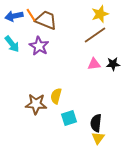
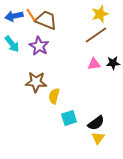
brown line: moved 1 px right
black star: moved 1 px up
yellow semicircle: moved 2 px left
brown star: moved 22 px up
black semicircle: rotated 132 degrees counterclockwise
